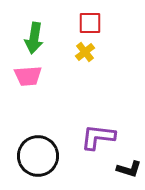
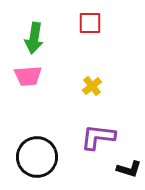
yellow cross: moved 7 px right, 34 px down
black circle: moved 1 px left, 1 px down
